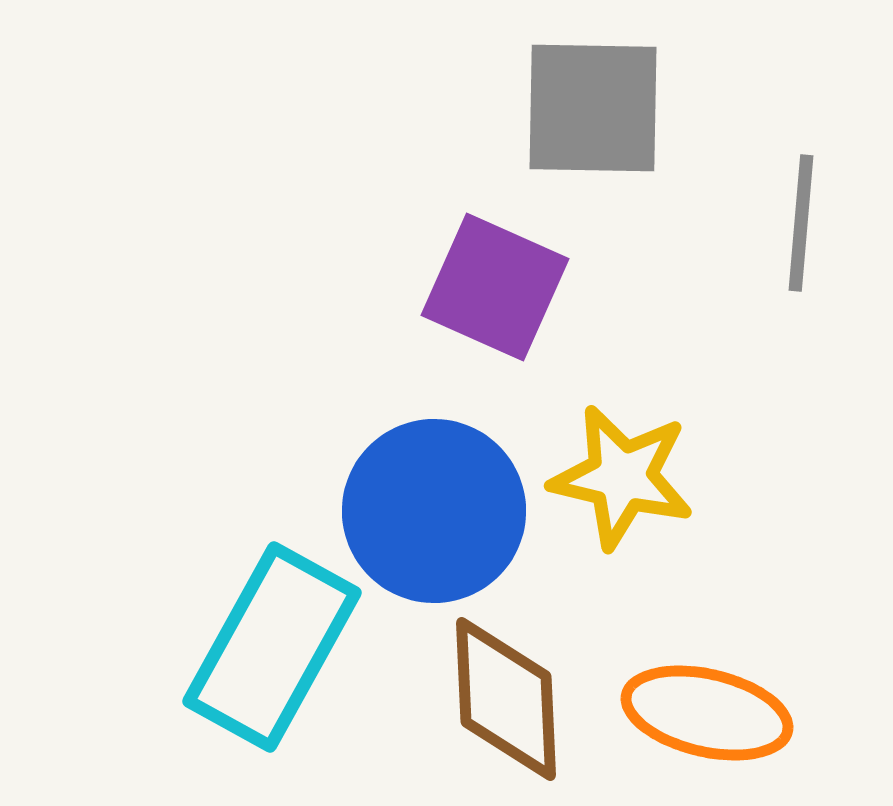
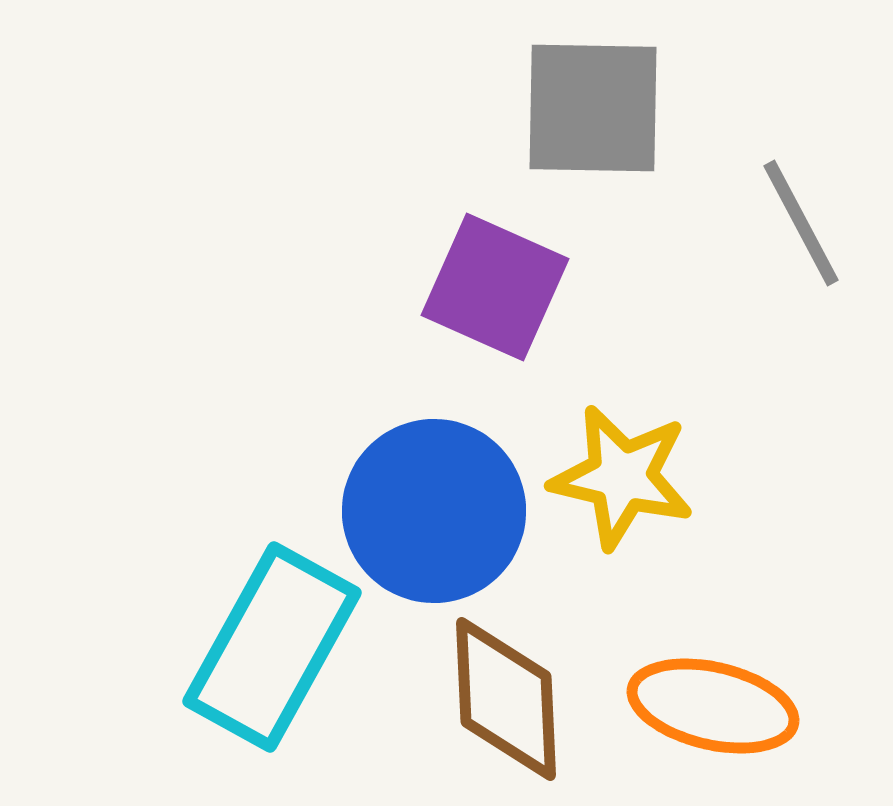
gray line: rotated 33 degrees counterclockwise
orange ellipse: moved 6 px right, 7 px up
